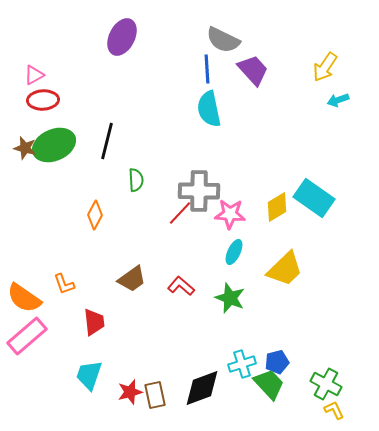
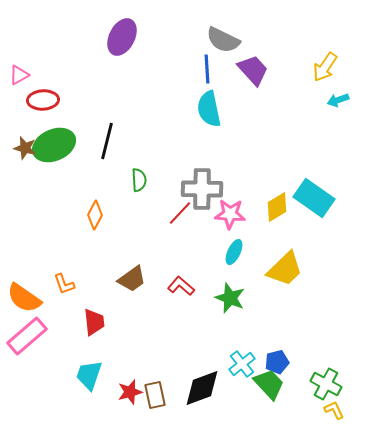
pink triangle: moved 15 px left
green semicircle: moved 3 px right
gray cross: moved 3 px right, 2 px up
cyan cross: rotated 20 degrees counterclockwise
